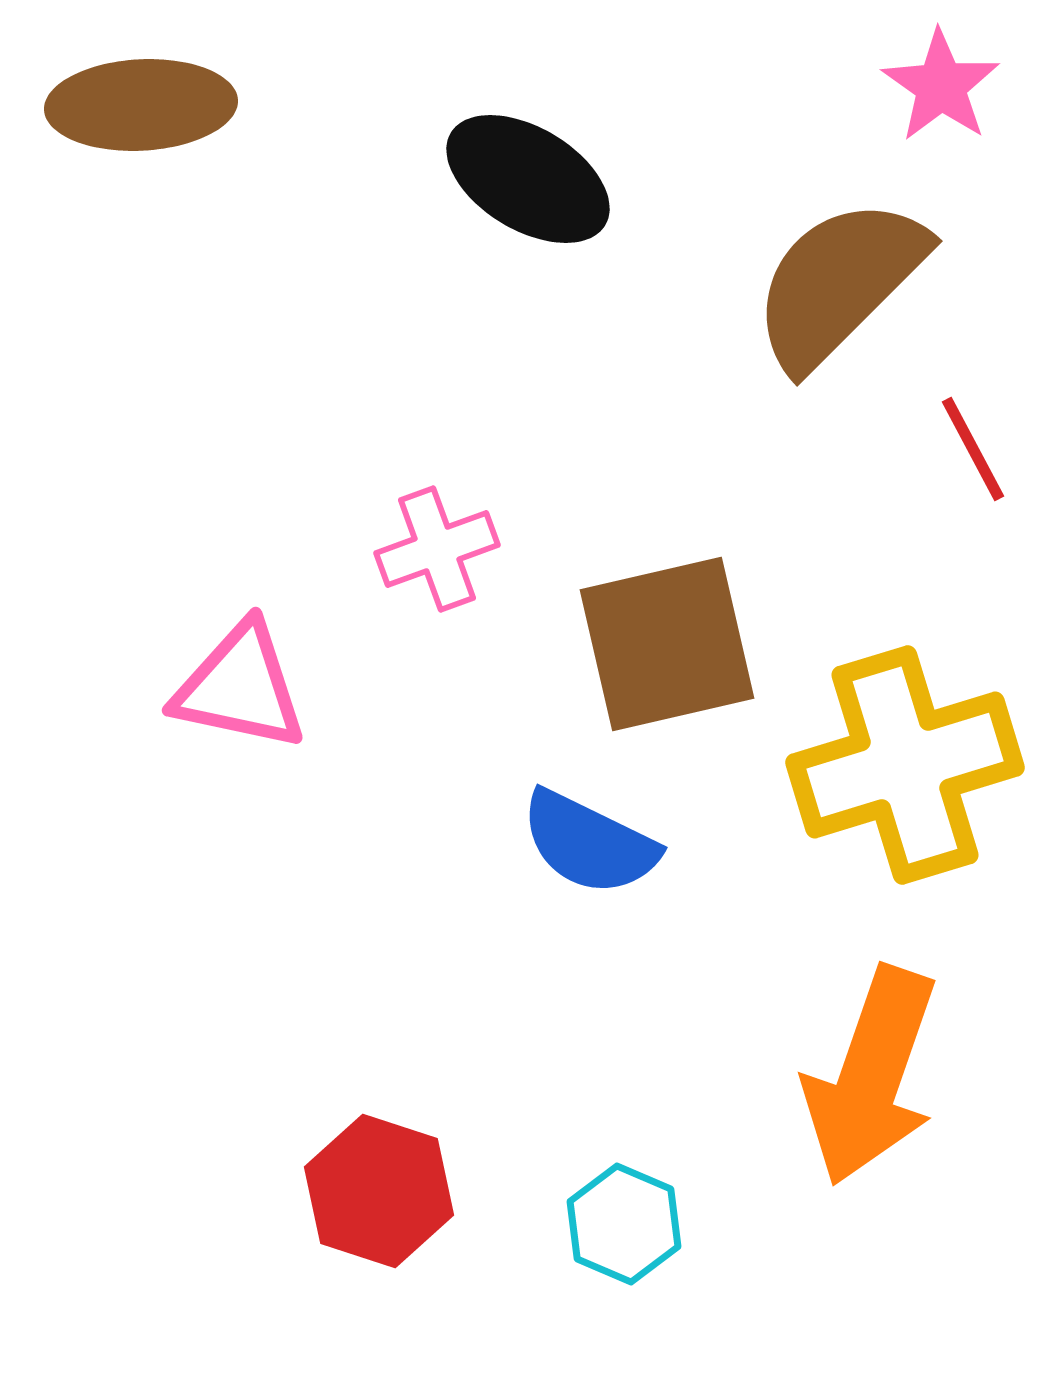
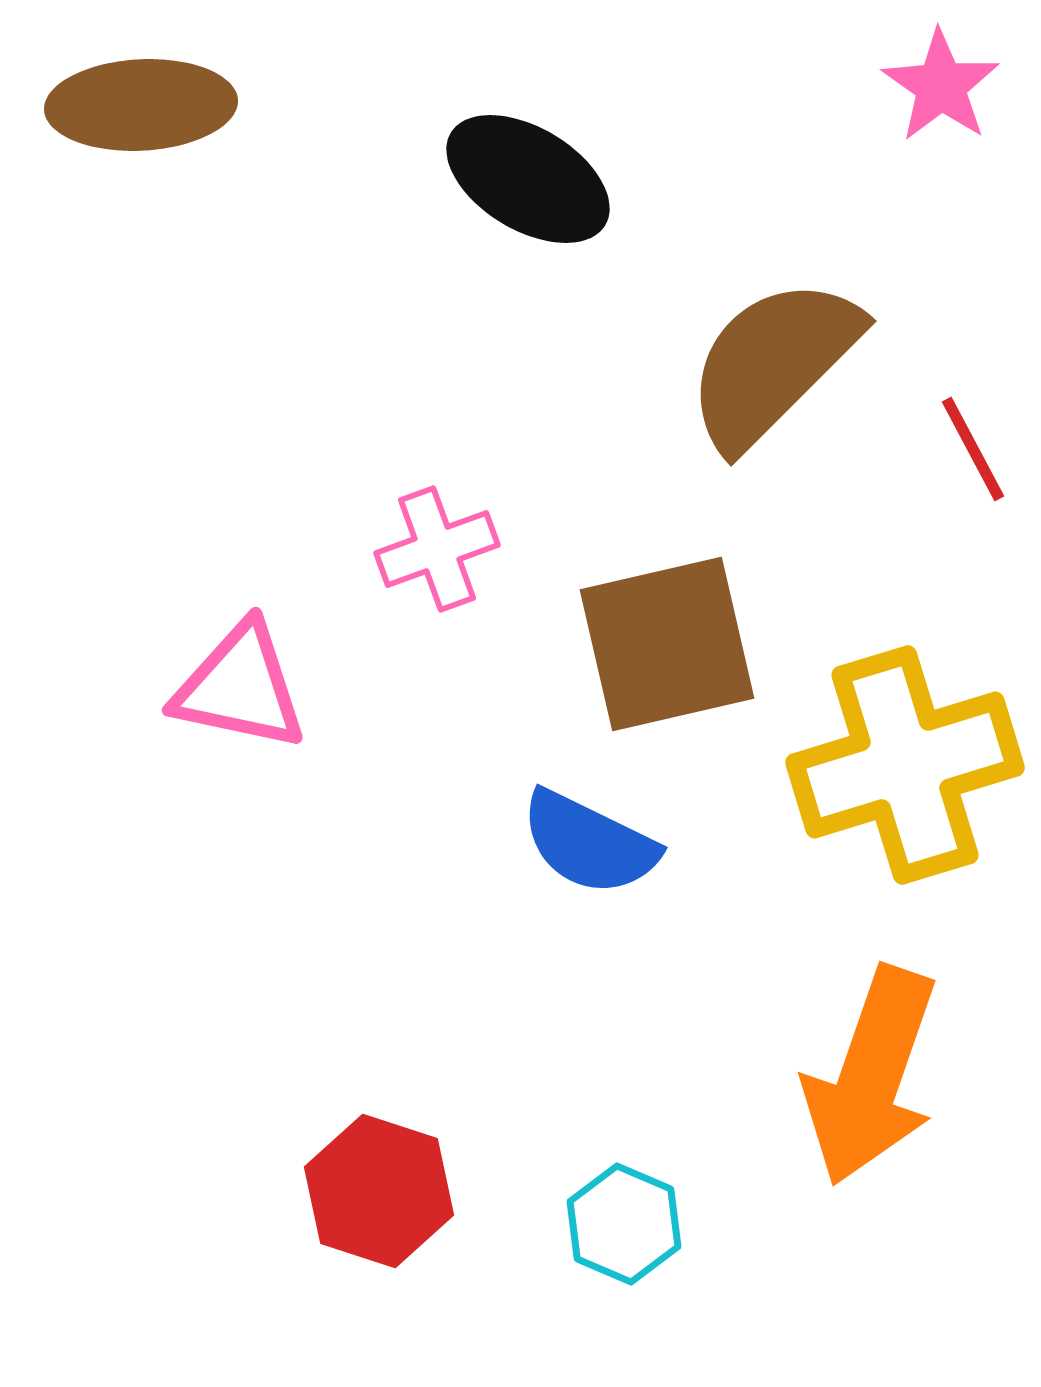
brown semicircle: moved 66 px left, 80 px down
